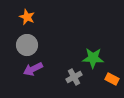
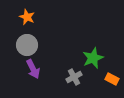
green star: rotated 25 degrees counterclockwise
purple arrow: rotated 90 degrees counterclockwise
